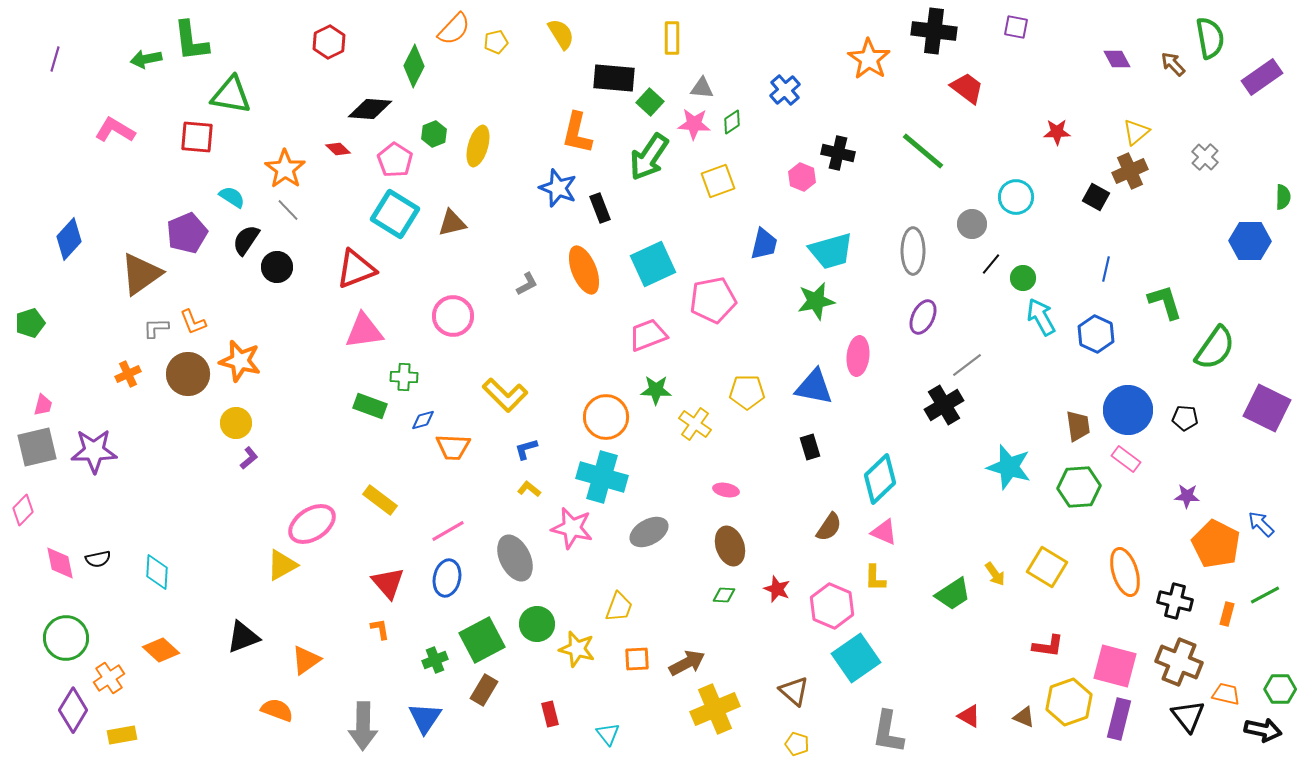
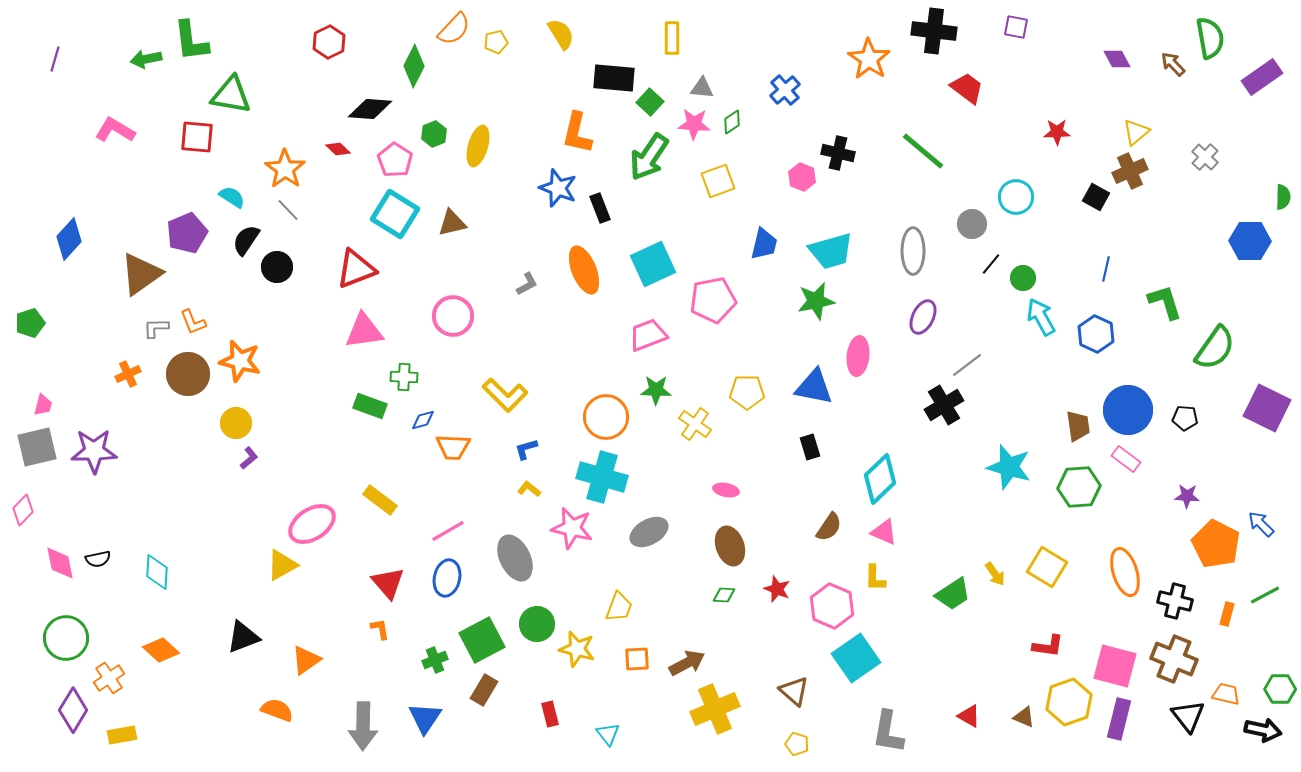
brown cross at (1179, 662): moved 5 px left, 3 px up
